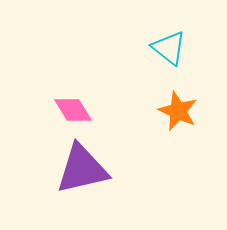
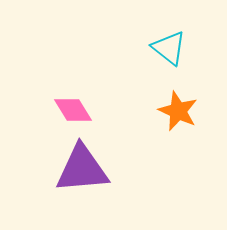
purple triangle: rotated 8 degrees clockwise
